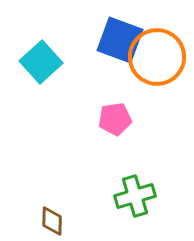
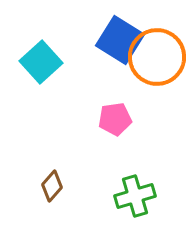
blue square: rotated 12 degrees clockwise
brown diamond: moved 35 px up; rotated 40 degrees clockwise
